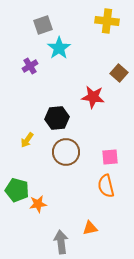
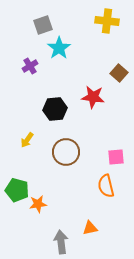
black hexagon: moved 2 px left, 9 px up
pink square: moved 6 px right
